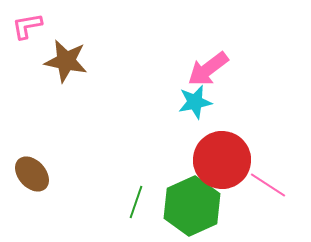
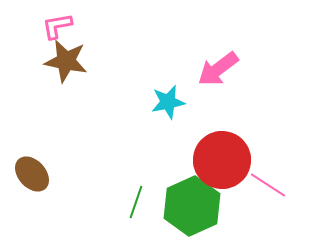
pink L-shape: moved 30 px right
pink arrow: moved 10 px right
cyan star: moved 27 px left
